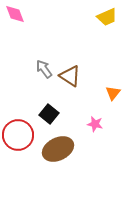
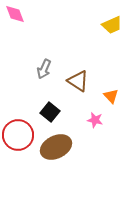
yellow trapezoid: moved 5 px right, 8 px down
gray arrow: rotated 120 degrees counterclockwise
brown triangle: moved 8 px right, 5 px down
orange triangle: moved 2 px left, 3 px down; rotated 21 degrees counterclockwise
black square: moved 1 px right, 2 px up
pink star: moved 4 px up
brown ellipse: moved 2 px left, 2 px up
